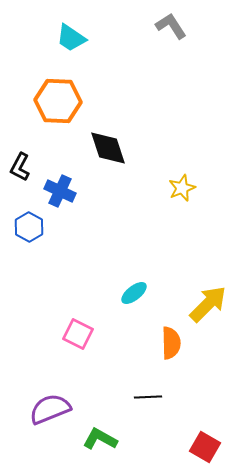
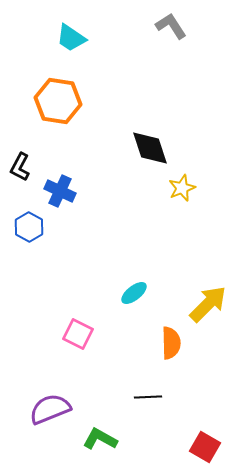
orange hexagon: rotated 6 degrees clockwise
black diamond: moved 42 px right
